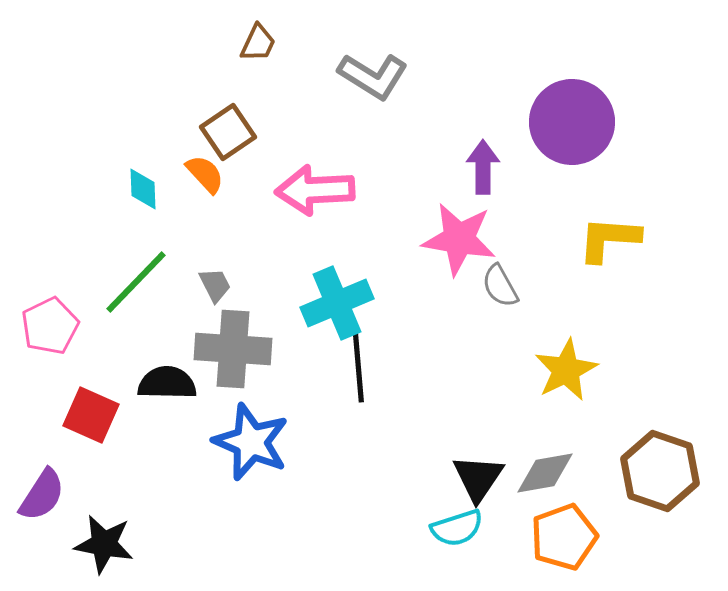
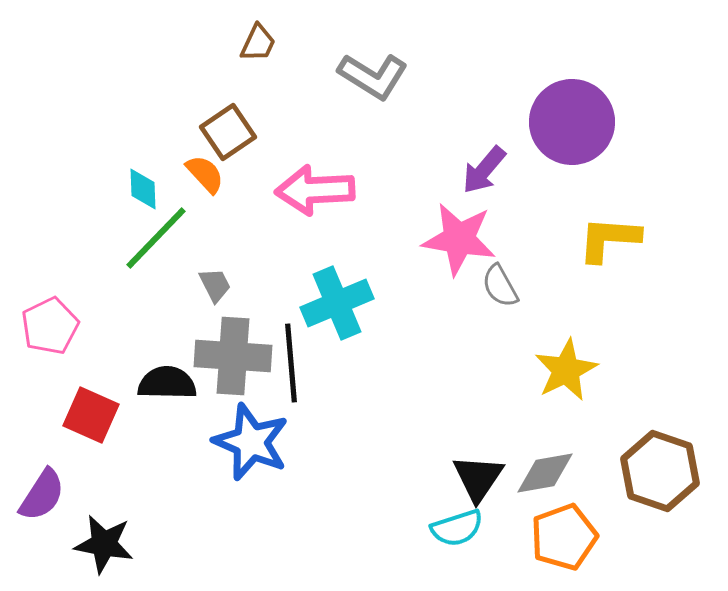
purple arrow: moved 1 px right, 3 px down; rotated 140 degrees counterclockwise
green line: moved 20 px right, 44 px up
gray cross: moved 7 px down
black line: moved 67 px left
